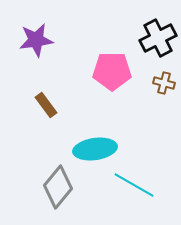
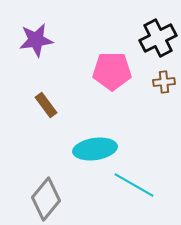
brown cross: moved 1 px up; rotated 20 degrees counterclockwise
gray diamond: moved 12 px left, 12 px down
